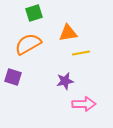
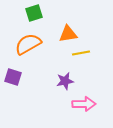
orange triangle: moved 1 px down
